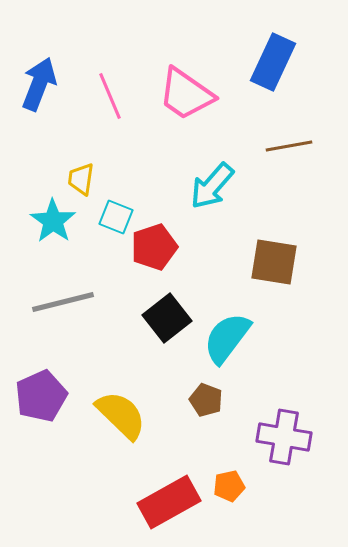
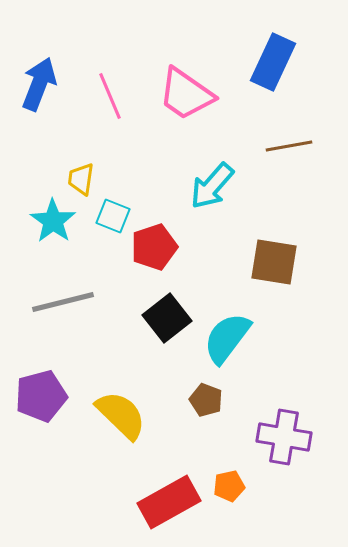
cyan square: moved 3 px left, 1 px up
purple pentagon: rotated 9 degrees clockwise
